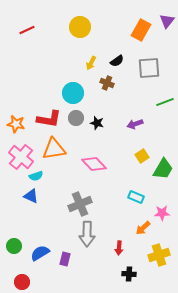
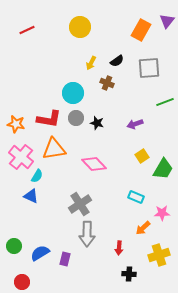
cyan semicircle: moved 1 px right; rotated 40 degrees counterclockwise
gray cross: rotated 10 degrees counterclockwise
